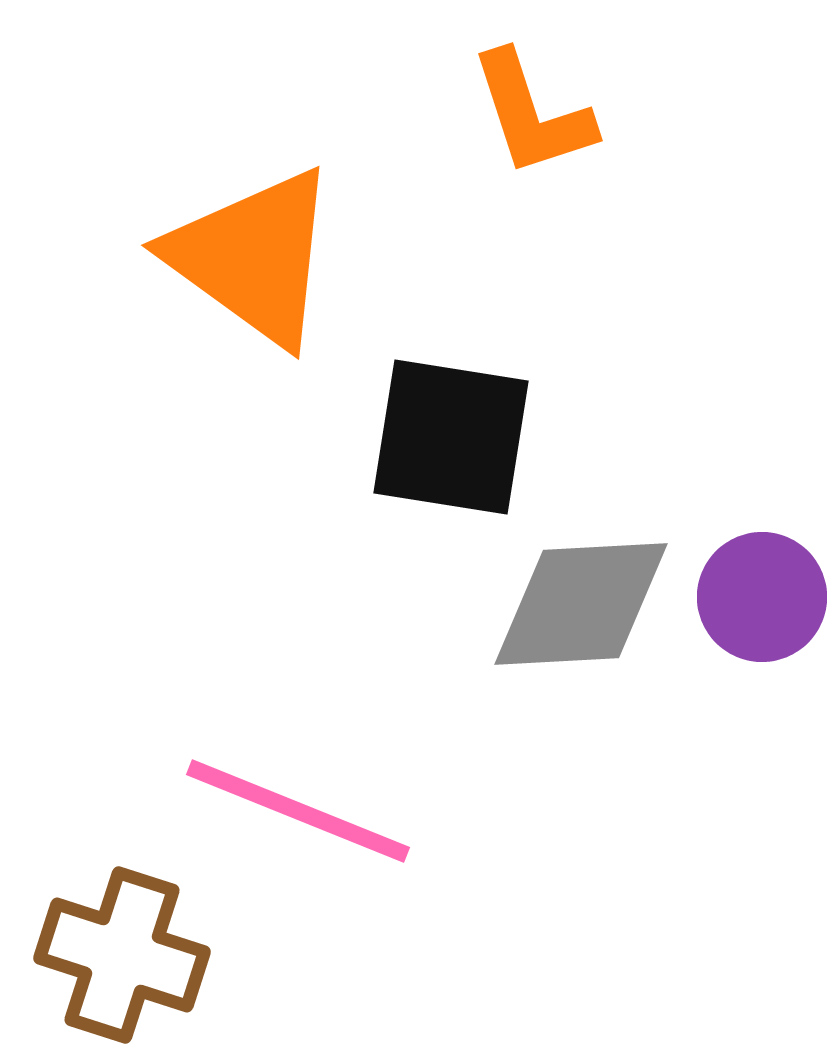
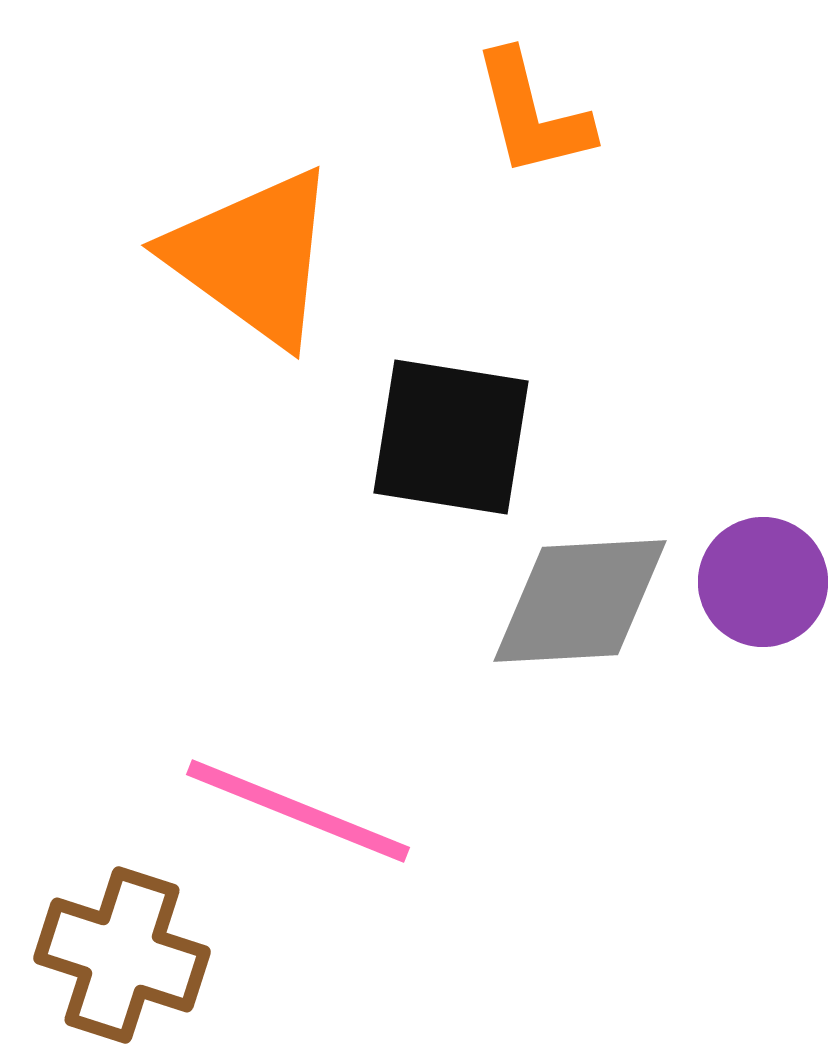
orange L-shape: rotated 4 degrees clockwise
purple circle: moved 1 px right, 15 px up
gray diamond: moved 1 px left, 3 px up
